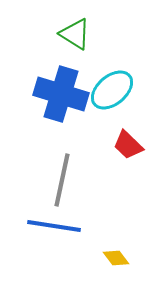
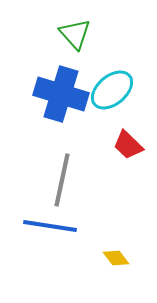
green triangle: rotated 16 degrees clockwise
blue line: moved 4 px left
